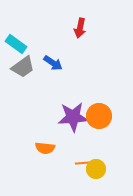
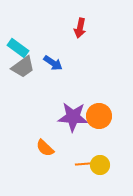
cyan rectangle: moved 2 px right, 4 px down
purple star: rotated 8 degrees clockwise
orange semicircle: rotated 36 degrees clockwise
orange line: moved 1 px down
yellow circle: moved 4 px right, 4 px up
